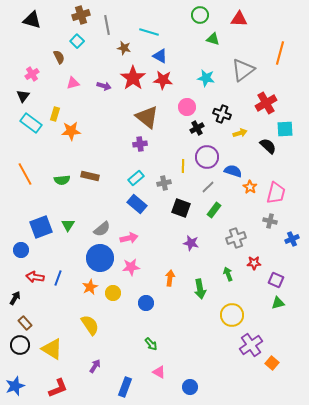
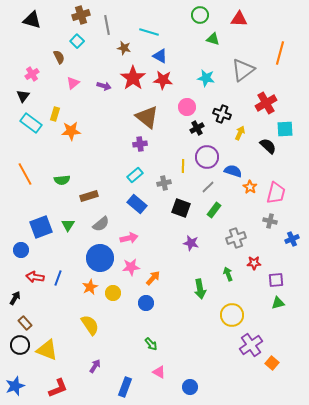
pink triangle at (73, 83): rotated 24 degrees counterclockwise
yellow arrow at (240, 133): rotated 48 degrees counterclockwise
brown rectangle at (90, 176): moved 1 px left, 20 px down; rotated 30 degrees counterclockwise
cyan rectangle at (136, 178): moved 1 px left, 3 px up
gray semicircle at (102, 229): moved 1 px left, 5 px up
orange arrow at (170, 278): moved 17 px left; rotated 35 degrees clockwise
purple square at (276, 280): rotated 28 degrees counterclockwise
yellow triangle at (52, 349): moved 5 px left, 1 px down; rotated 10 degrees counterclockwise
